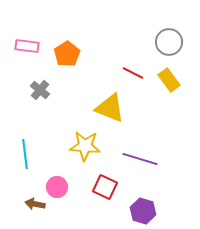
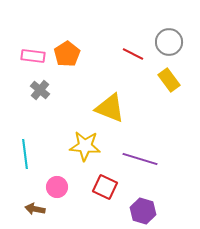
pink rectangle: moved 6 px right, 10 px down
red line: moved 19 px up
brown arrow: moved 5 px down
